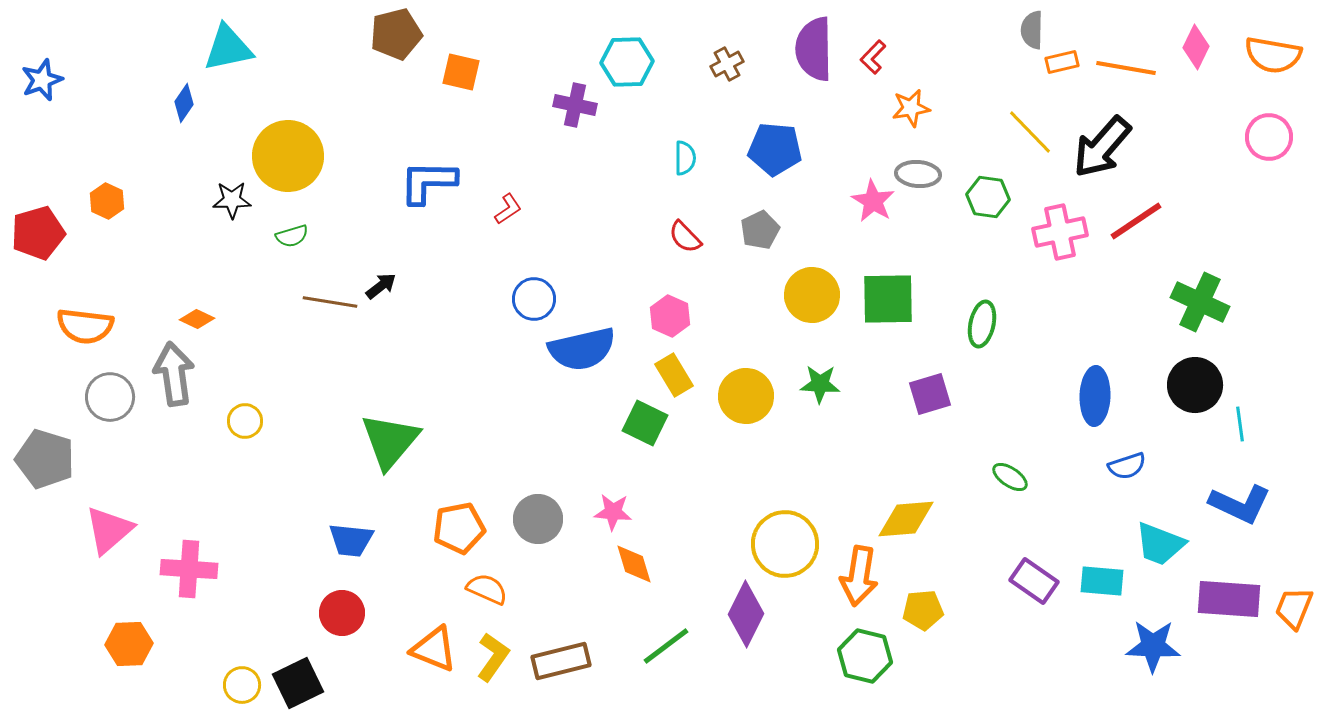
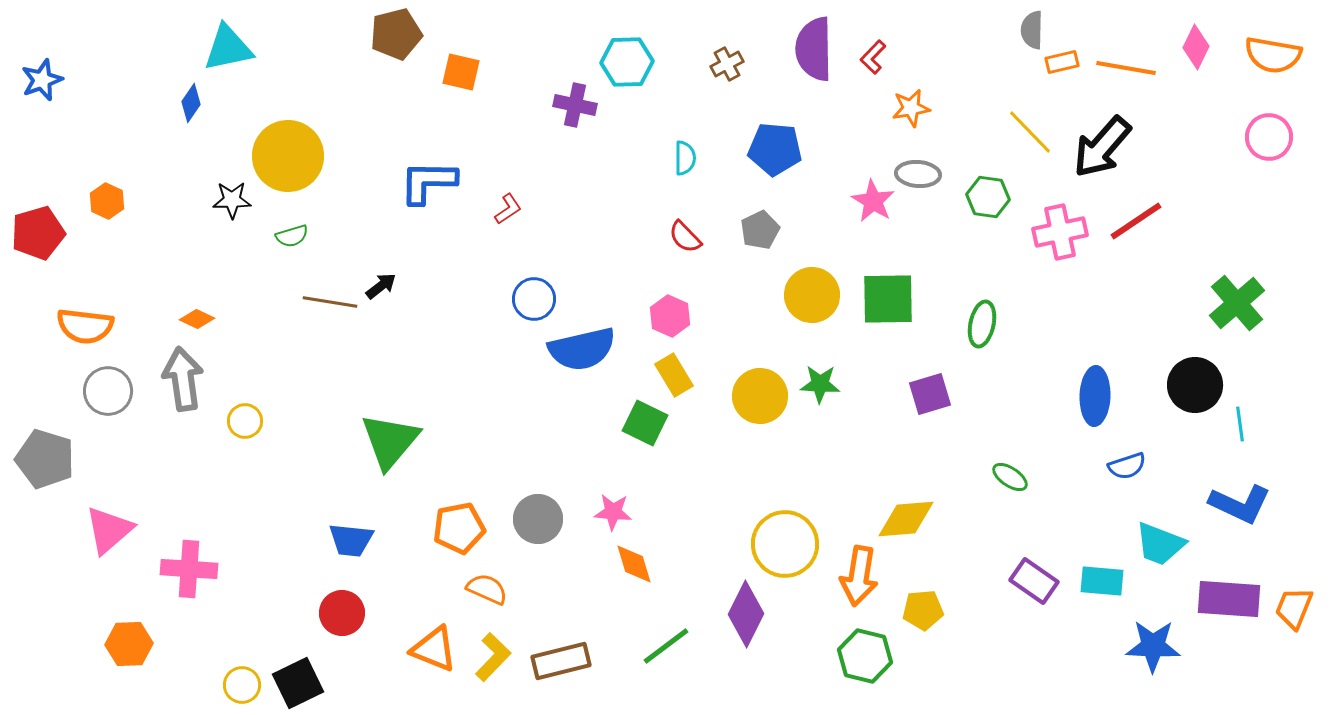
blue diamond at (184, 103): moved 7 px right
green cross at (1200, 302): moved 37 px right, 1 px down; rotated 24 degrees clockwise
gray arrow at (174, 374): moved 9 px right, 5 px down
yellow circle at (746, 396): moved 14 px right
gray circle at (110, 397): moved 2 px left, 6 px up
yellow L-shape at (493, 657): rotated 9 degrees clockwise
